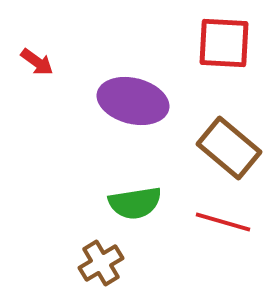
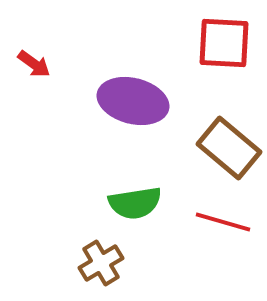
red arrow: moved 3 px left, 2 px down
